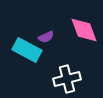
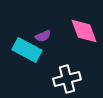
pink diamond: moved 1 px down
purple semicircle: moved 3 px left, 1 px up
